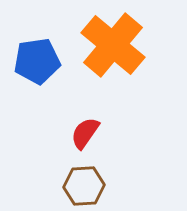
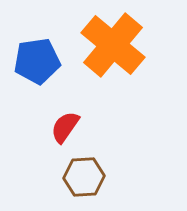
red semicircle: moved 20 px left, 6 px up
brown hexagon: moved 9 px up
